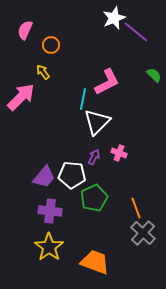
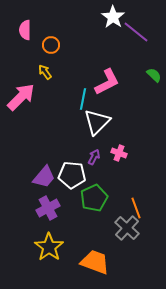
white star: moved 1 px left, 1 px up; rotated 15 degrees counterclockwise
pink semicircle: rotated 24 degrees counterclockwise
yellow arrow: moved 2 px right
purple cross: moved 2 px left, 3 px up; rotated 35 degrees counterclockwise
gray cross: moved 16 px left, 5 px up
